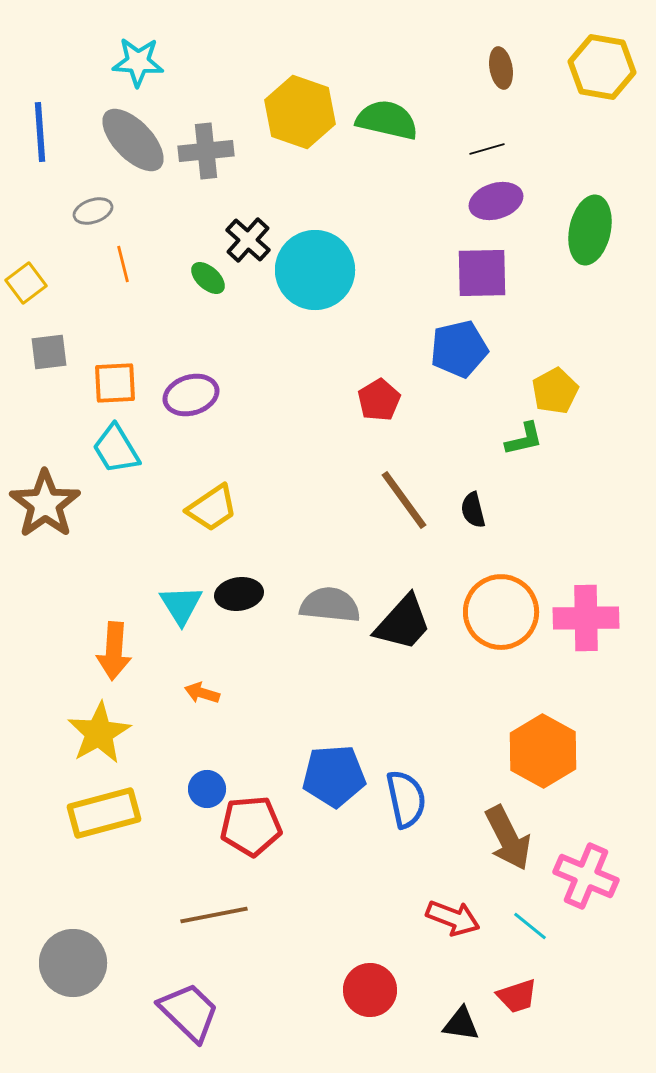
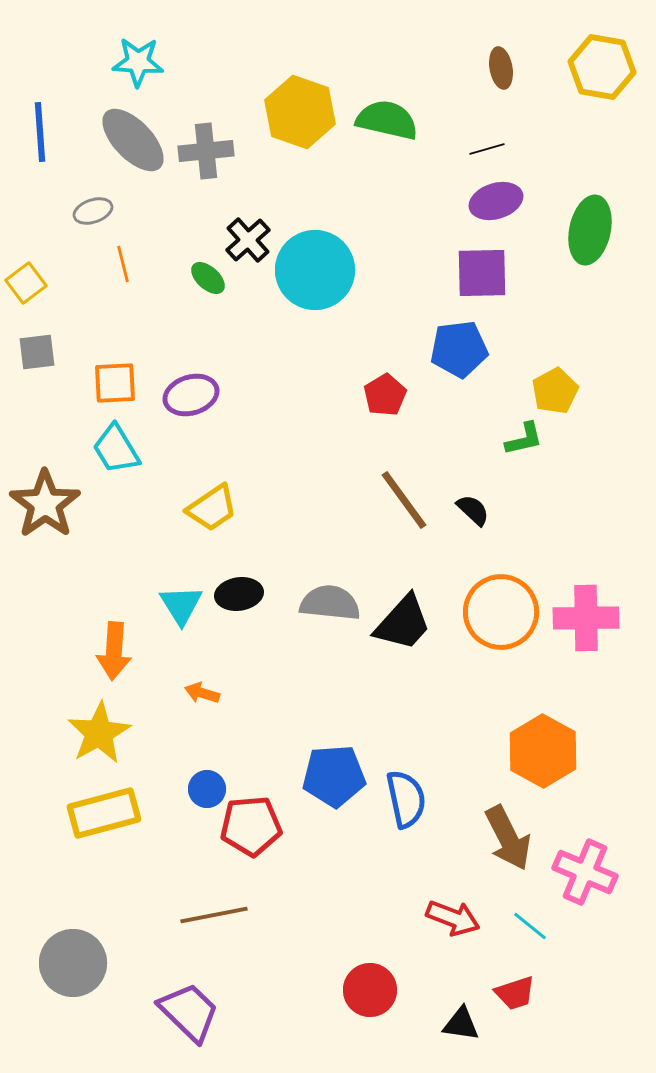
black cross at (248, 240): rotated 6 degrees clockwise
blue pentagon at (459, 349): rotated 6 degrees clockwise
gray square at (49, 352): moved 12 px left
red pentagon at (379, 400): moved 6 px right, 5 px up
black semicircle at (473, 510): rotated 147 degrees clockwise
gray semicircle at (330, 605): moved 2 px up
pink cross at (586, 876): moved 1 px left, 4 px up
red trapezoid at (517, 996): moved 2 px left, 3 px up
